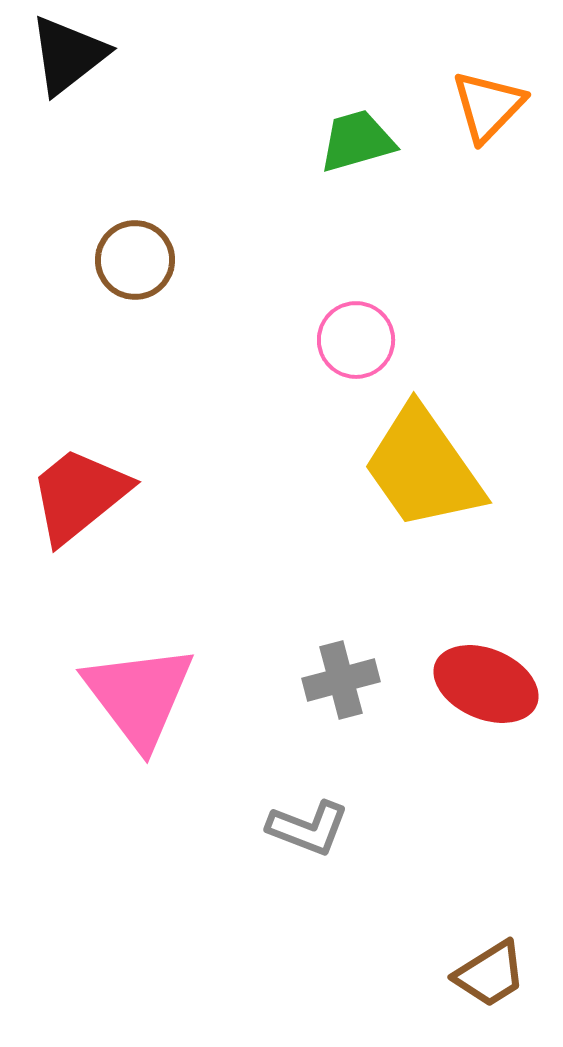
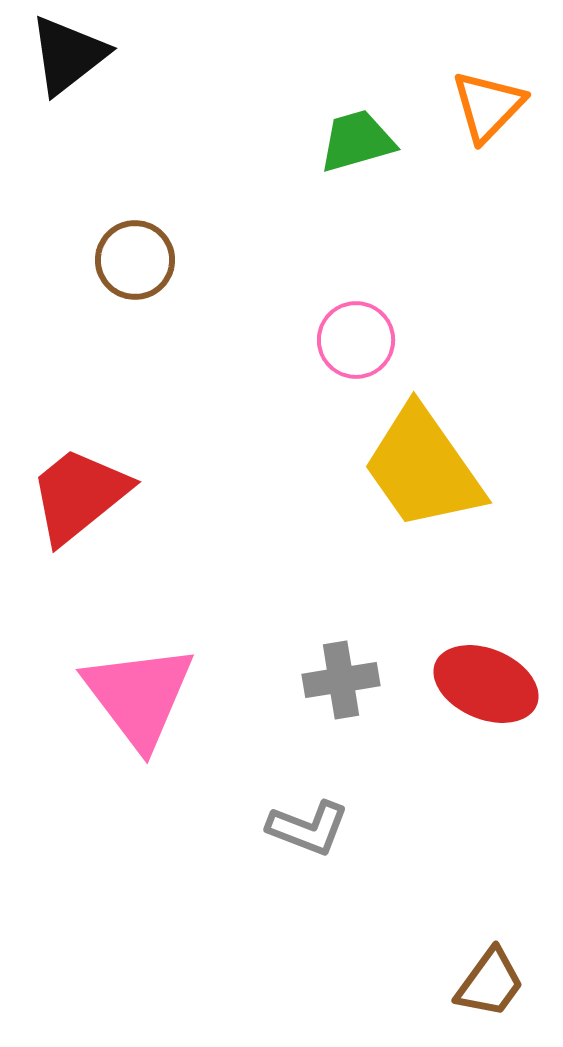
gray cross: rotated 6 degrees clockwise
brown trapezoid: moved 9 px down; rotated 22 degrees counterclockwise
